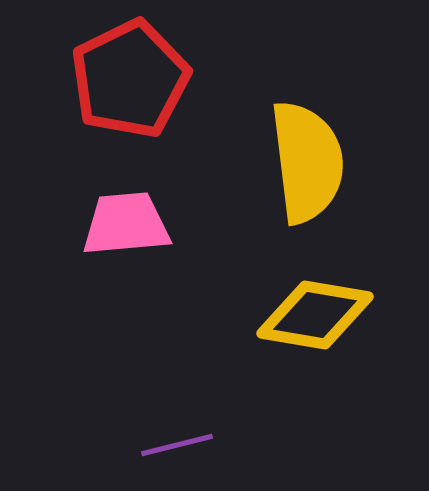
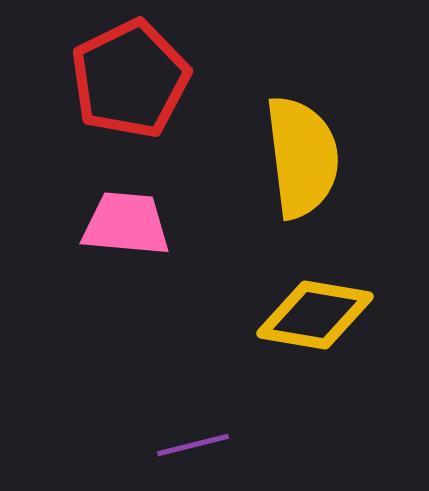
yellow semicircle: moved 5 px left, 5 px up
pink trapezoid: rotated 10 degrees clockwise
purple line: moved 16 px right
